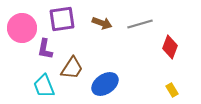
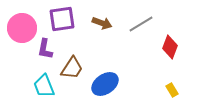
gray line: moved 1 px right; rotated 15 degrees counterclockwise
